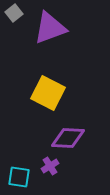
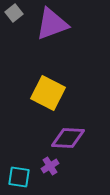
purple triangle: moved 2 px right, 4 px up
